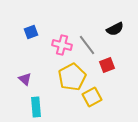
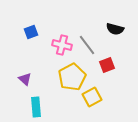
black semicircle: rotated 42 degrees clockwise
